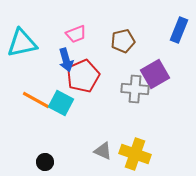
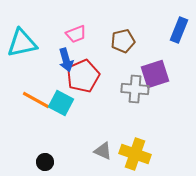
purple square: rotated 12 degrees clockwise
